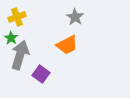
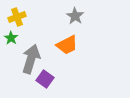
gray star: moved 1 px up
gray arrow: moved 11 px right, 4 px down
purple square: moved 4 px right, 5 px down
